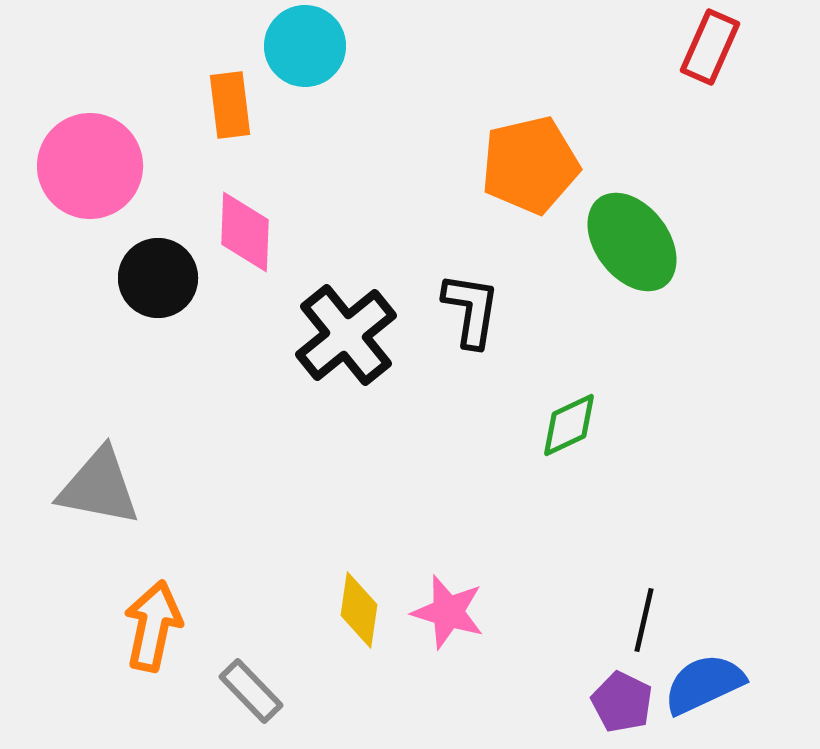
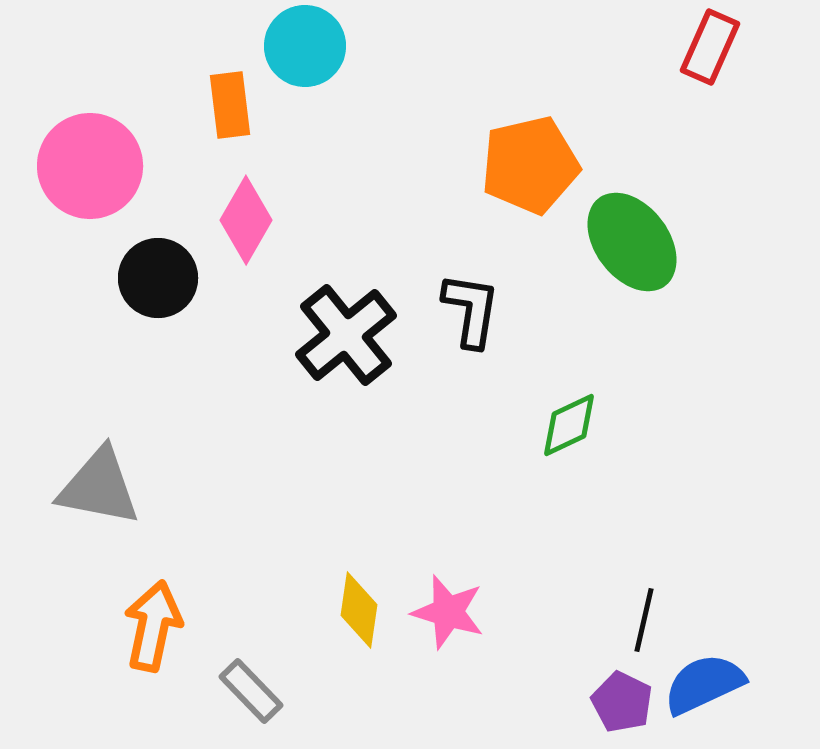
pink diamond: moved 1 px right, 12 px up; rotated 28 degrees clockwise
